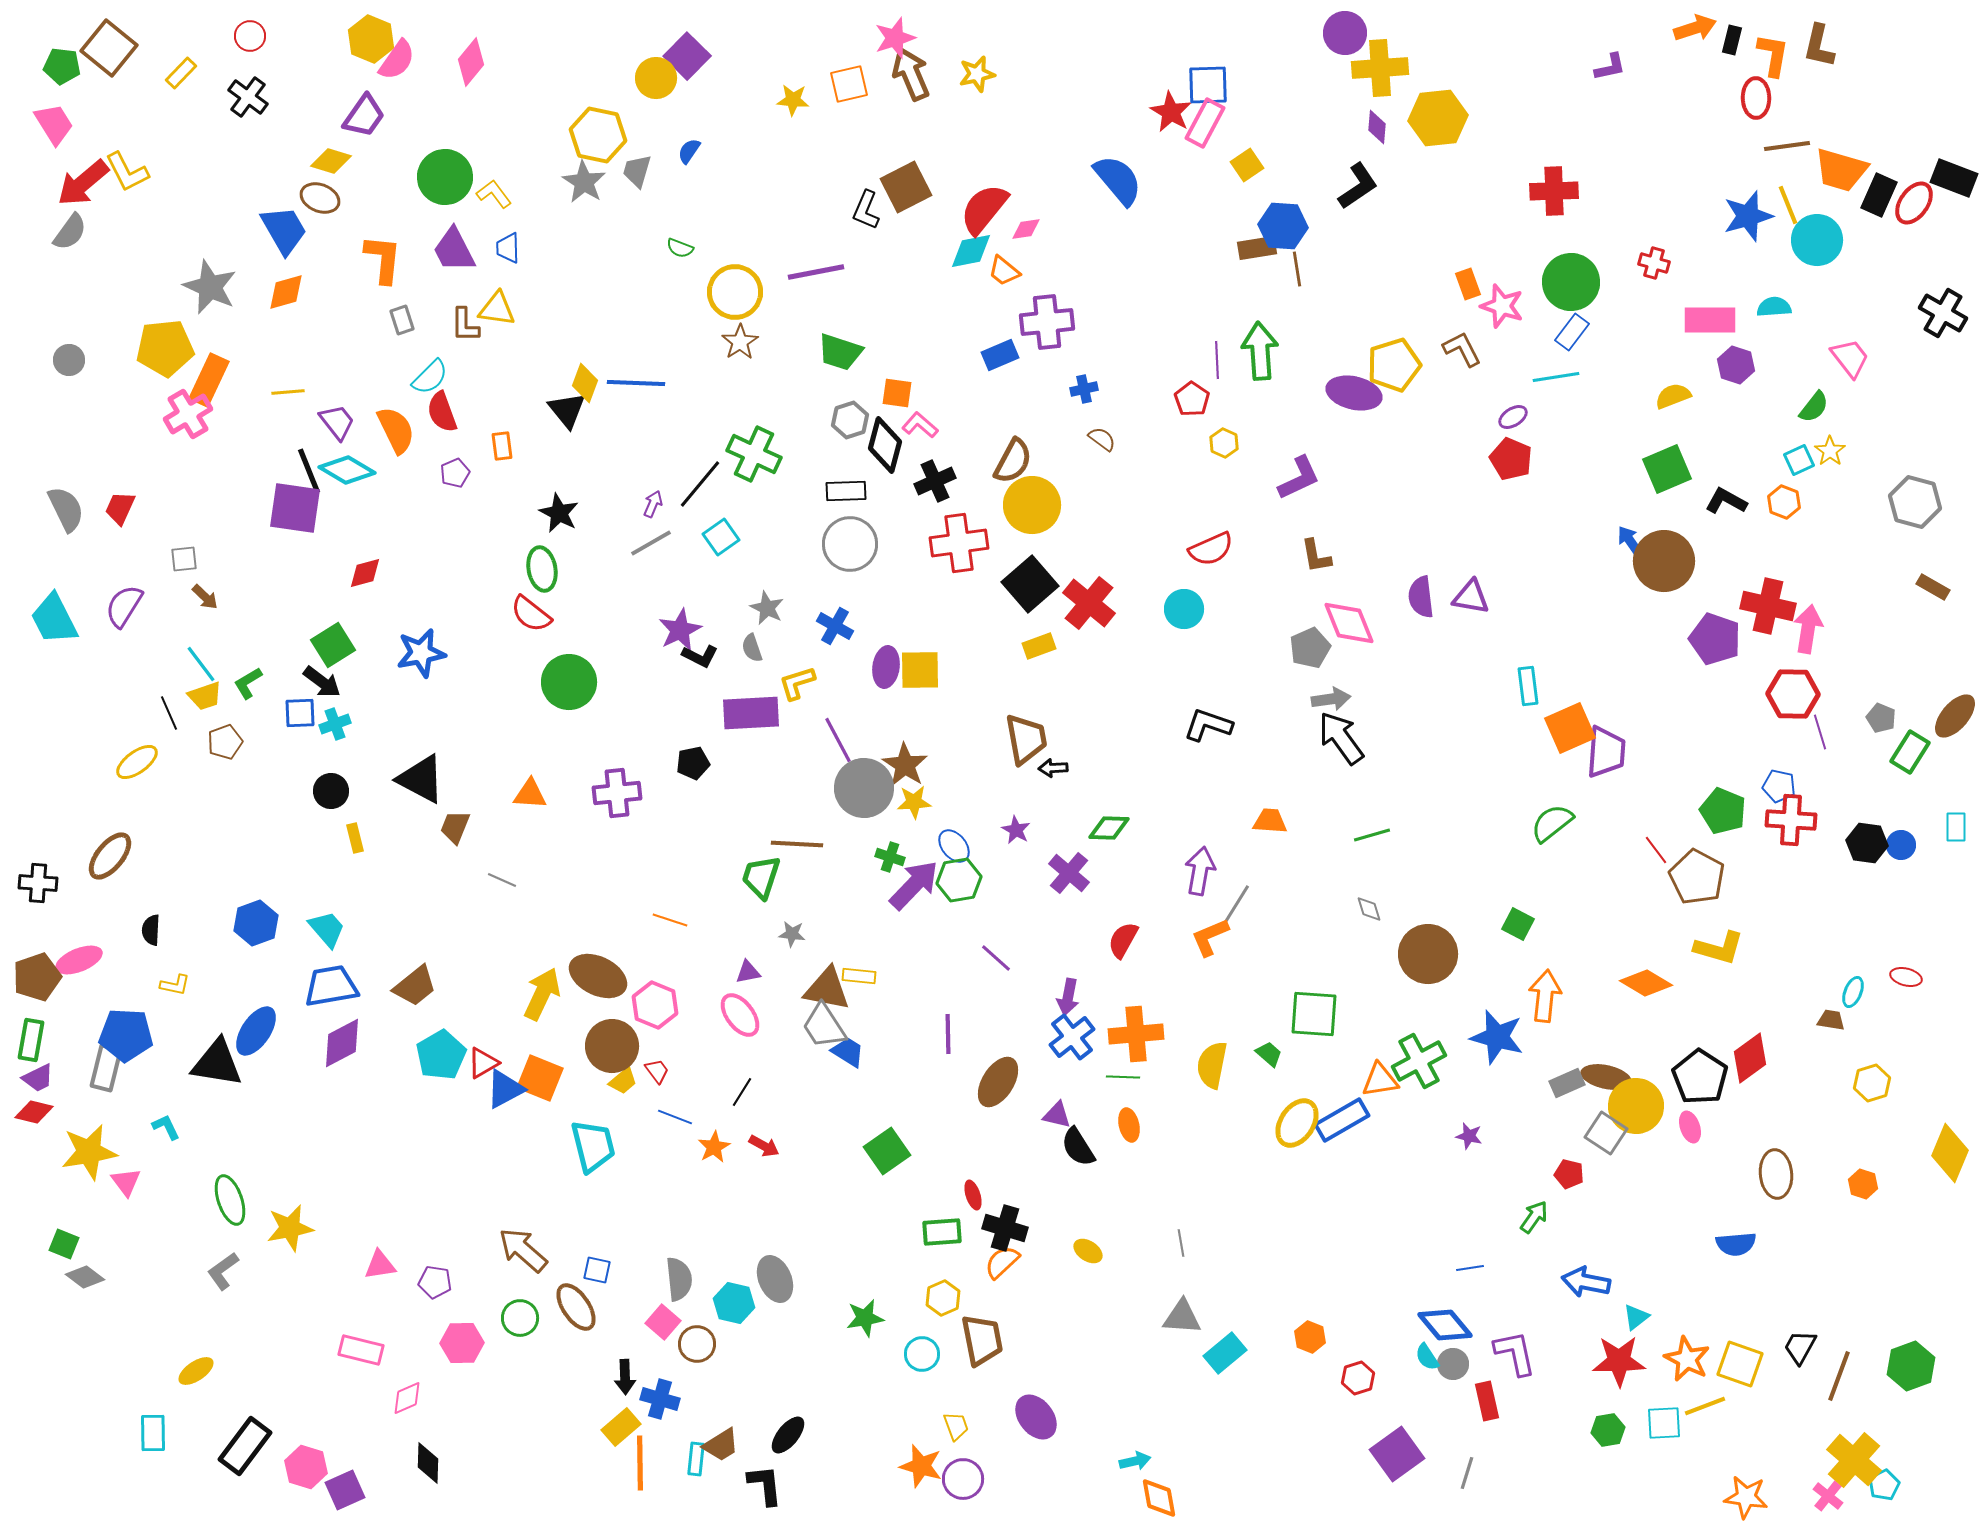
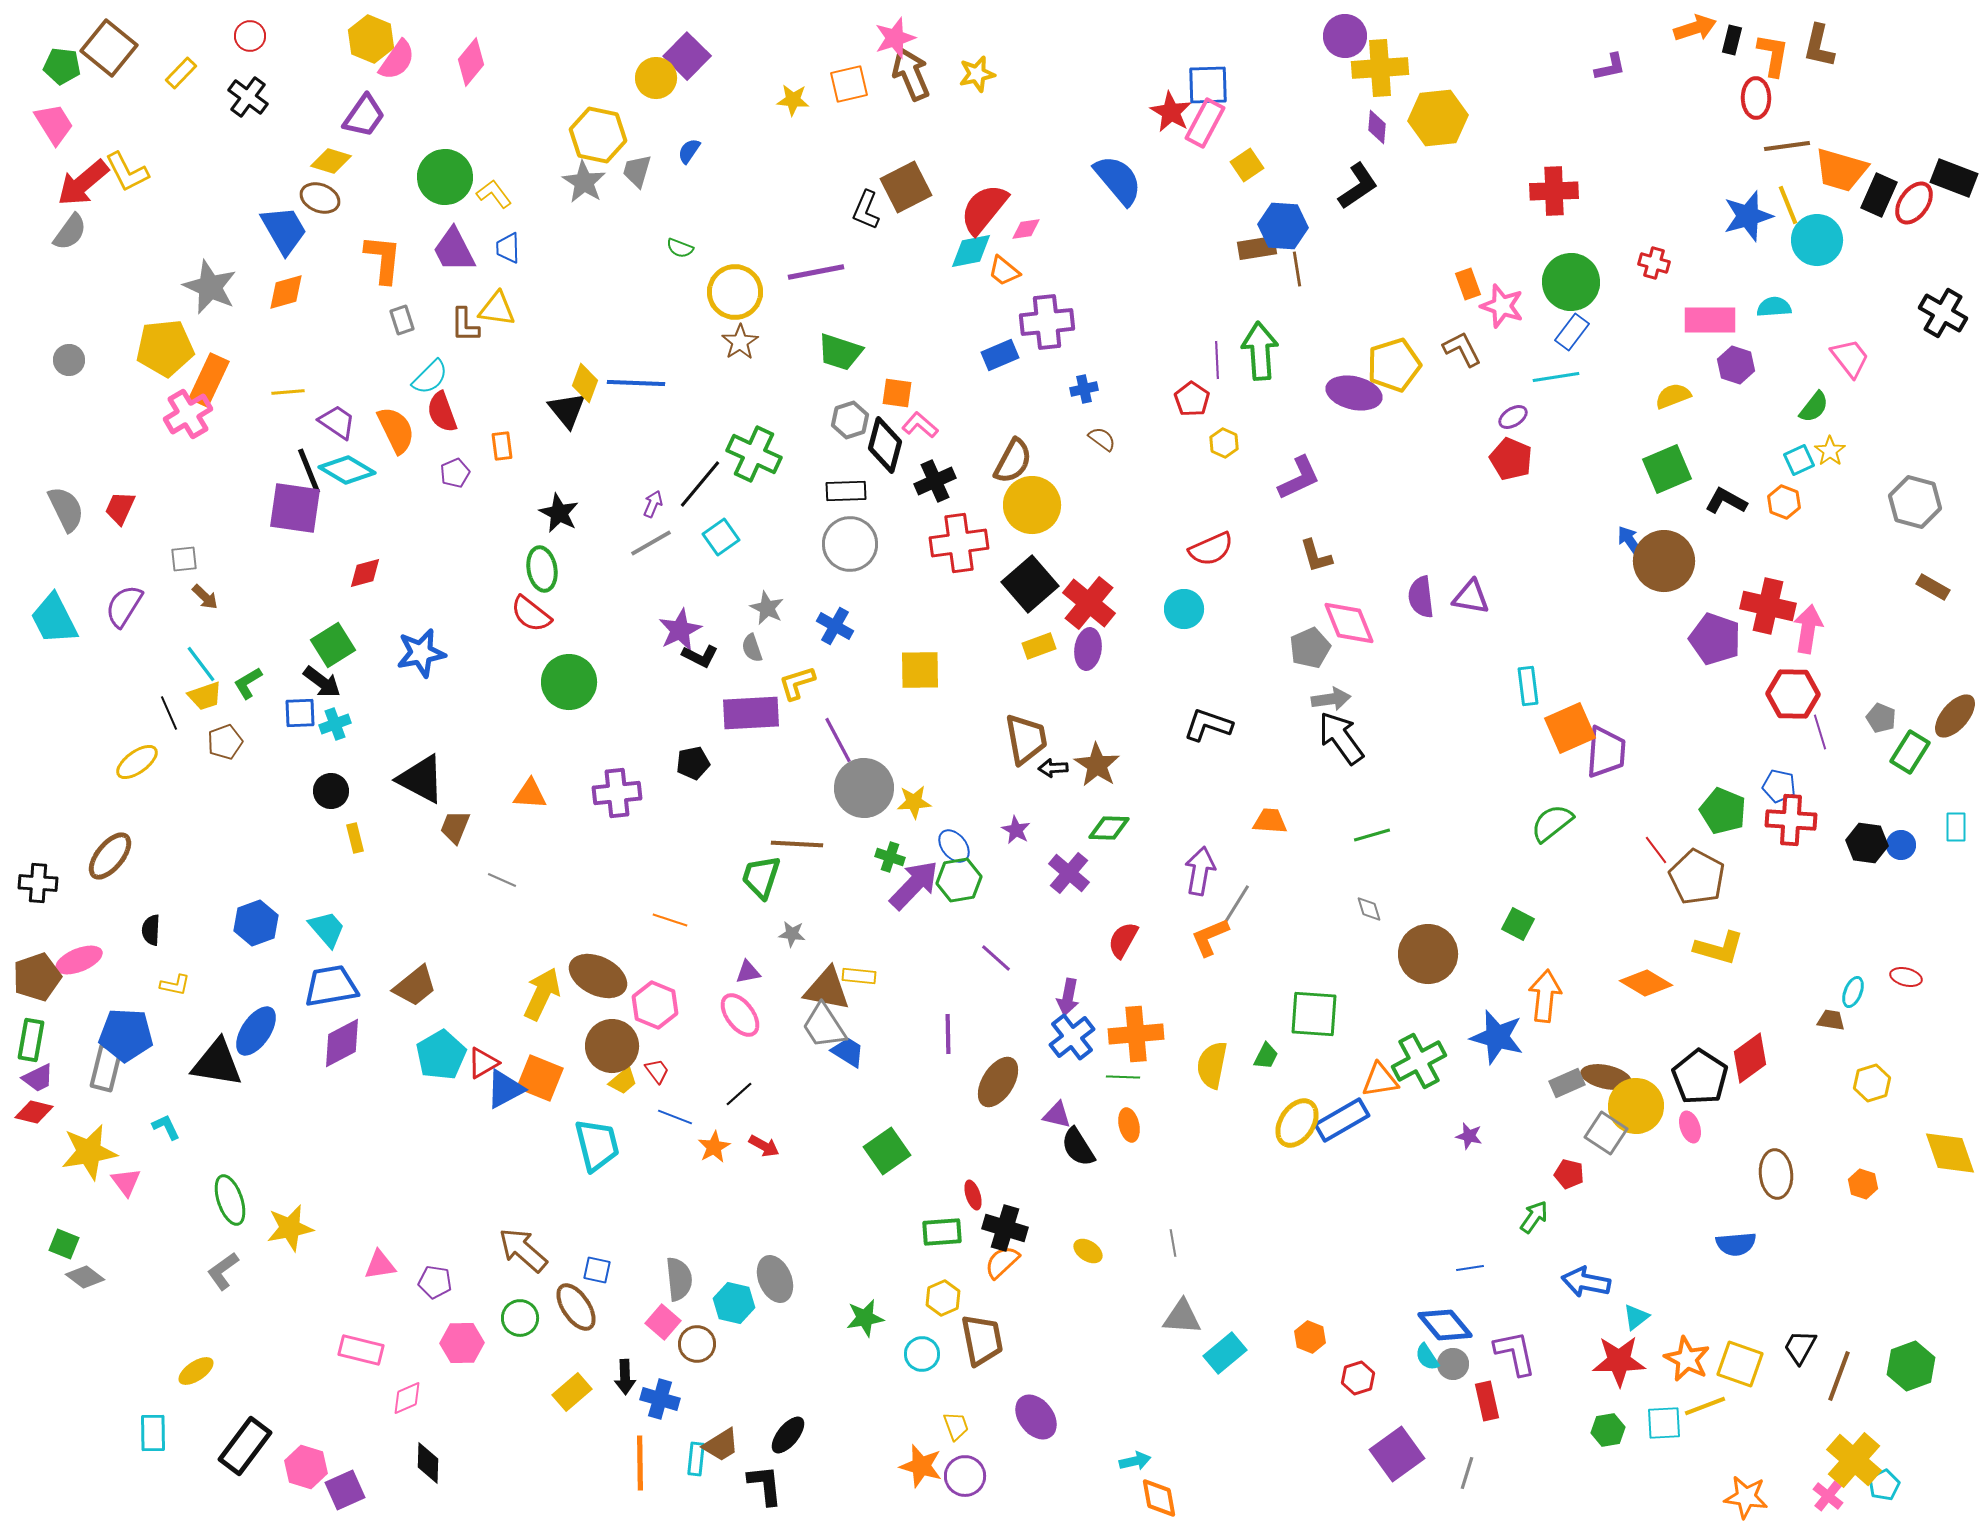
purple circle at (1345, 33): moved 3 px down
purple trapezoid at (337, 422): rotated 18 degrees counterclockwise
brown L-shape at (1316, 556): rotated 6 degrees counterclockwise
purple ellipse at (886, 667): moved 202 px right, 18 px up
brown star at (905, 765): moved 192 px right
green trapezoid at (1269, 1054): moved 3 px left, 2 px down; rotated 76 degrees clockwise
black line at (742, 1092): moved 3 px left, 2 px down; rotated 16 degrees clockwise
cyan trapezoid at (593, 1146): moved 4 px right, 1 px up
yellow diamond at (1950, 1153): rotated 42 degrees counterclockwise
gray line at (1181, 1243): moved 8 px left
yellow rectangle at (621, 1427): moved 49 px left, 35 px up
purple circle at (963, 1479): moved 2 px right, 3 px up
